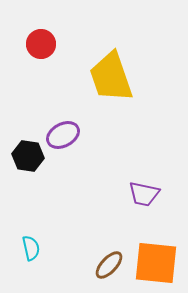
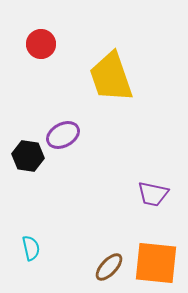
purple trapezoid: moved 9 px right
brown ellipse: moved 2 px down
